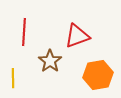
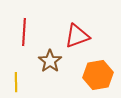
yellow line: moved 3 px right, 4 px down
